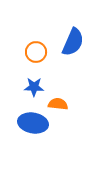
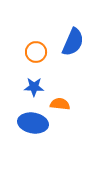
orange semicircle: moved 2 px right
